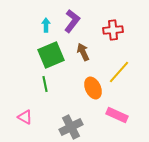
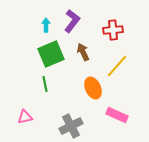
green square: moved 1 px up
yellow line: moved 2 px left, 6 px up
pink triangle: rotated 42 degrees counterclockwise
gray cross: moved 1 px up
